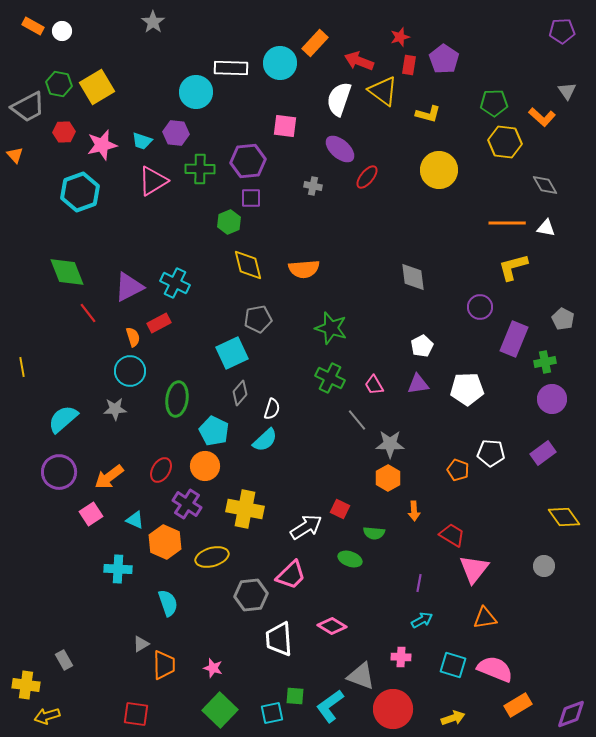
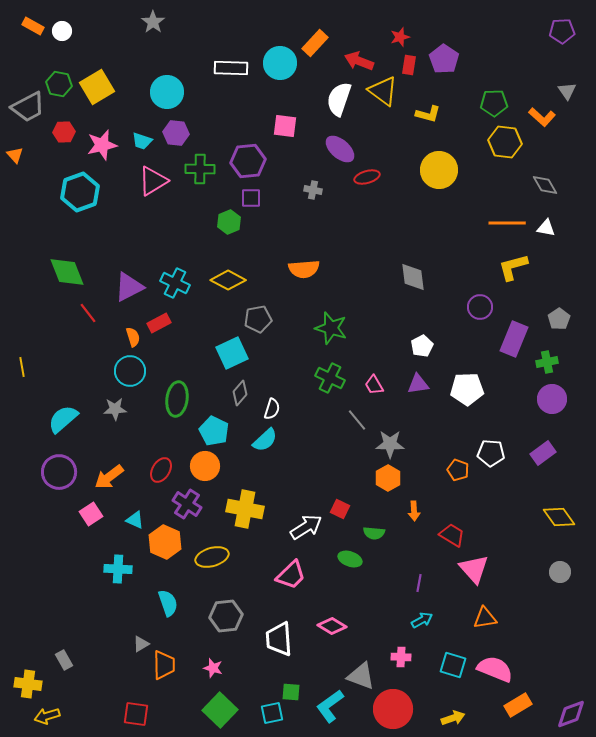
cyan circle at (196, 92): moved 29 px left
red ellipse at (367, 177): rotated 35 degrees clockwise
gray cross at (313, 186): moved 4 px down
yellow diamond at (248, 265): moved 20 px left, 15 px down; rotated 48 degrees counterclockwise
gray pentagon at (563, 319): moved 4 px left; rotated 10 degrees clockwise
green cross at (545, 362): moved 2 px right
yellow diamond at (564, 517): moved 5 px left
gray circle at (544, 566): moved 16 px right, 6 px down
pink triangle at (474, 569): rotated 20 degrees counterclockwise
gray hexagon at (251, 595): moved 25 px left, 21 px down
yellow cross at (26, 685): moved 2 px right, 1 px up
green square at (295, 696): moved 4 px left, 4 px up
